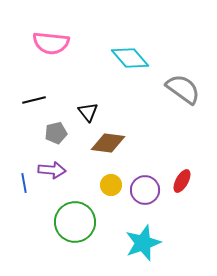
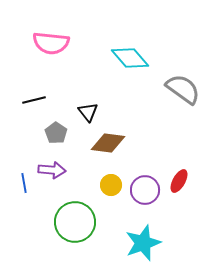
gray pentagon: rotated 25 degrees counterclockwise
red ellipse: moved 3 px left
